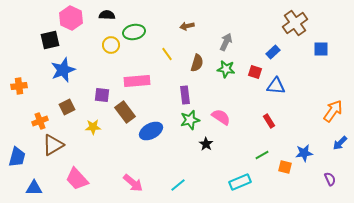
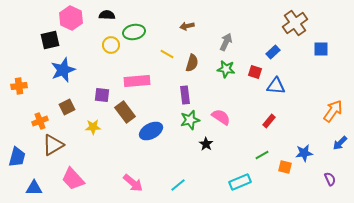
yellow line at (167, 54): rotated 24 degrees counterclockwise
brown semicircle at (197, 63): moved 5 px left
red rectangle at (269, 121): rotated 72 degrees clockwise
pink trapezoid at (77, 179): moved 4 px left
